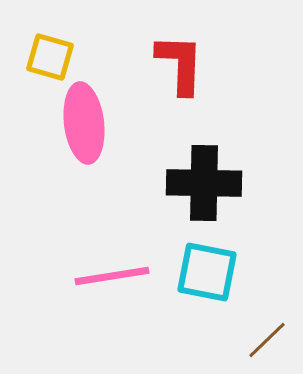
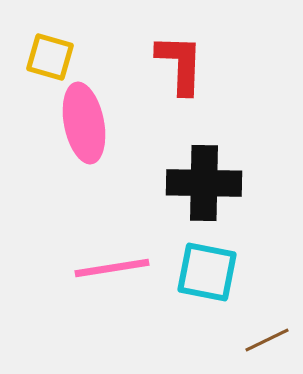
pink ellipse: rotated 4 degrees counterclockwise
pink line: moved 8 px up
brown line: rotated 18 degrees clockwise
